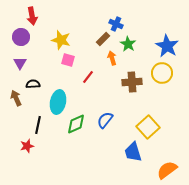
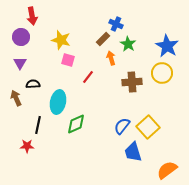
orange arrow: moved 1 px left
blue semicircle: moved 17 px right, 6 px down
red star: rotated 16 degrees clockwise
